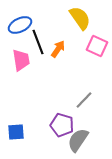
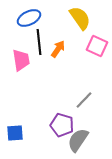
blue ellipse: moved 9 px right, 7 px up
black line: moved 1 px right; rotated 15 degrees clockwise
blue square: moved 1 px left, 1 px down
